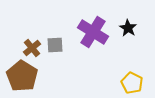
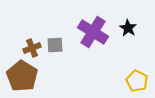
brown cross: rotated 18 degrees clockwise
yellow pentagon: moved 5 px right, 2 px up
